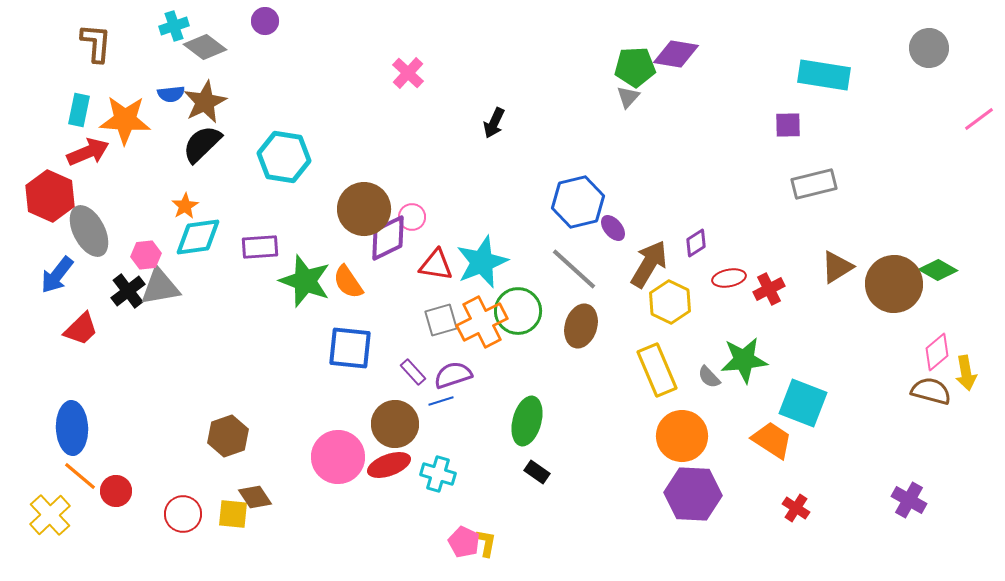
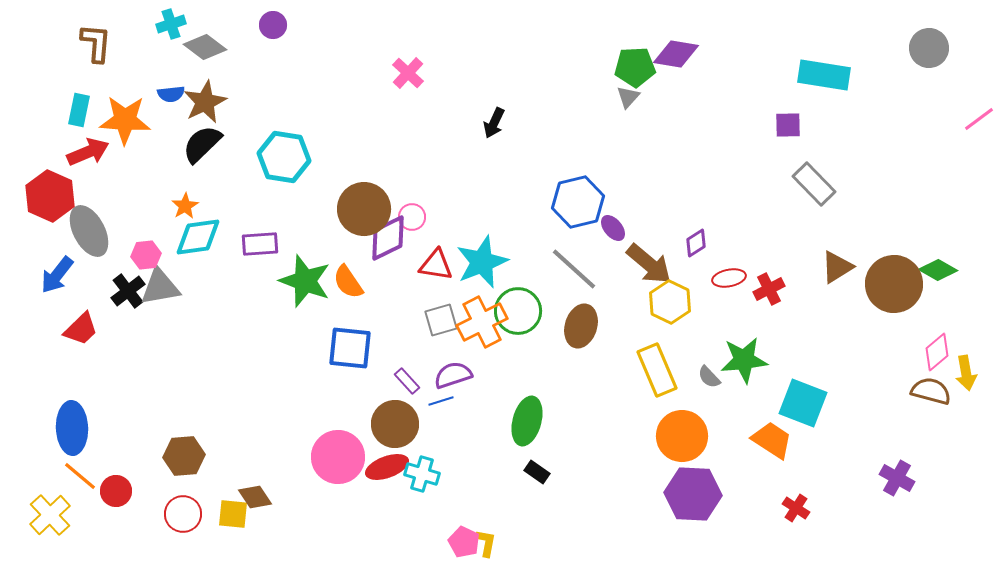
purple circle at (265, 21): moved 8 px right, 4 px down
cyan cross at (174, 26): moved 3 px left, 2 px up
gray rectangle at (814, 184): rotated 60 degrees clockwise
purple rectangle at (260, 247): moved 3 px up
brown arrow at (649, 264): rotated 99 degrees clockwise
purple rectangle at (413, 372): moved 6 px left, 9 px down
brown hexagon at (228, 436): moved 44 px left, 20 px down; rotated 15 degrees clockwise
red ellipse at (389, 465): moved 2 px left, 2 px down
cyan cross at (438, 474): moved 16 px left
purple cross at (909, 500): moved 12 px left, 22 px up
